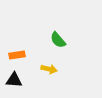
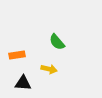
green semicircle: moved 1 px left, 2 px down
black triangle: moved 9 px right, 3 px down
